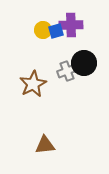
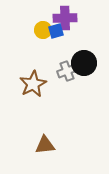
purple cross: moved 6 px left, 7 px up
